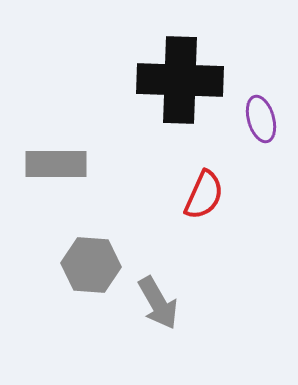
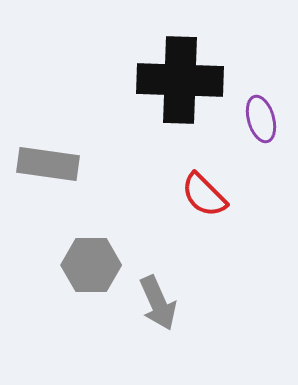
gray rectangle: moved 8 px left; rotated 8 degrees clockwise
red semicircle: rotated 111 degrees clockwise
gray hexagon: rotated 4 degrees counterclockwise
gray arrow: rotated 6 degrees clockwise
